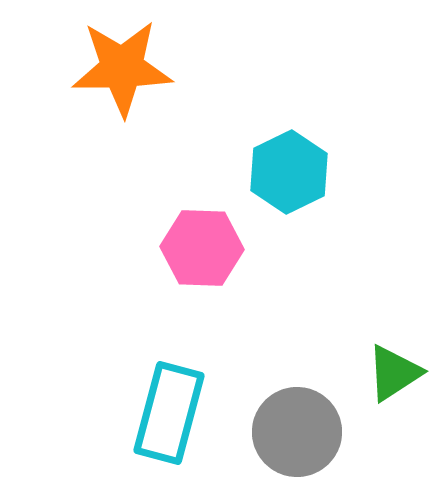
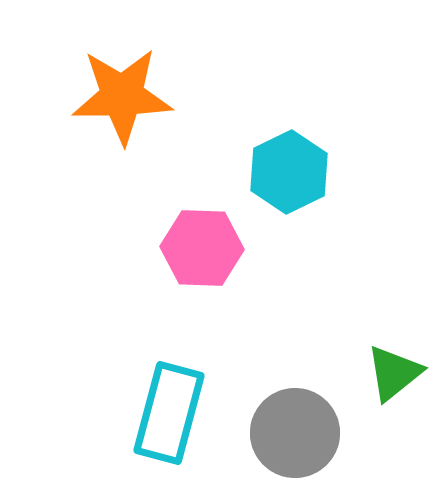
orange star: moved 28 px down
green triangle: rotated 6 degrees counterclockwise
gray circle: moved 2 px left, 1 px down
